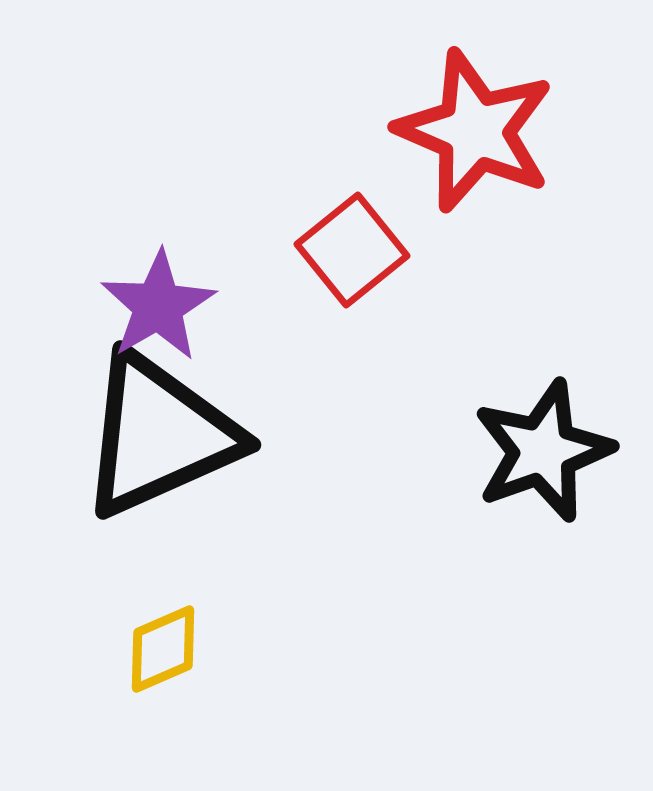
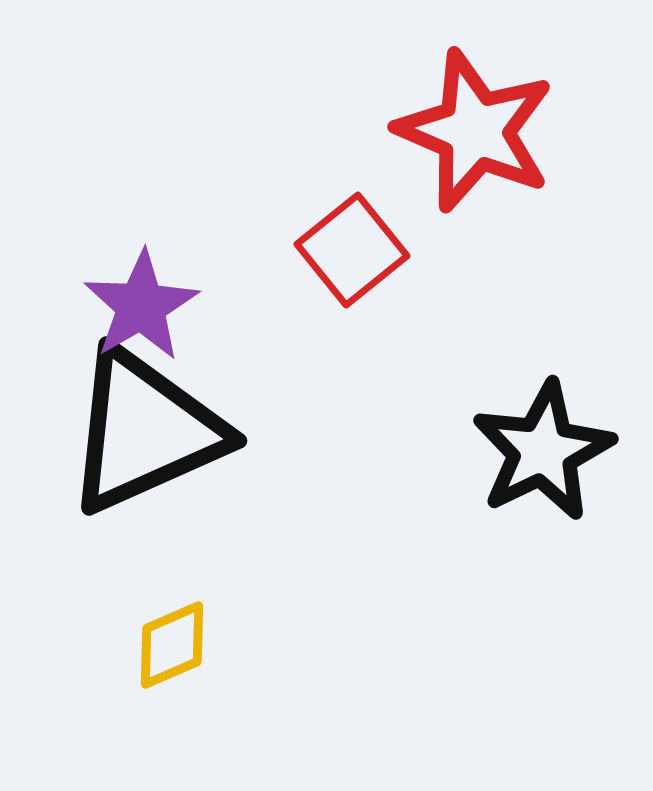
purple star: moved 17 px left
black triangle: moved 14 px left, 4 px up
black star: rotated 6 degrees counterclockwise
yellow diamond: moved 9 px right, 4 px up
